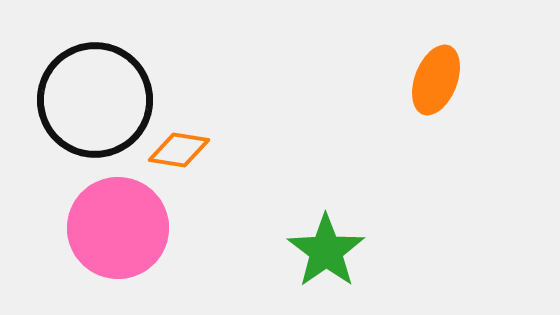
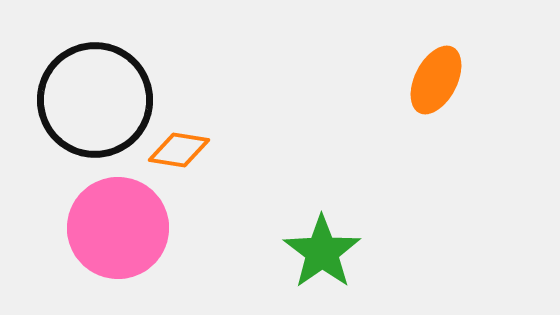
orange ellipse: rotated 6 degrees clockwise
green star: moved 4 px left, 1 px down
